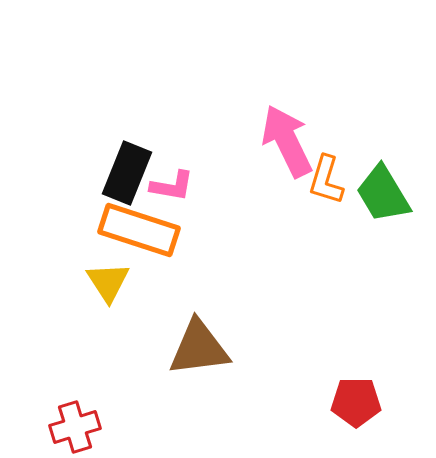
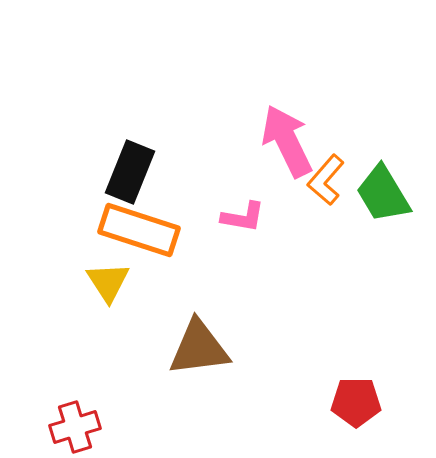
black rectangle: moved 3 px right, 1 px up
orange L-shape: rotated 24 degrees clockwise
pink L-shape: moved 71 px right, 31 px down
